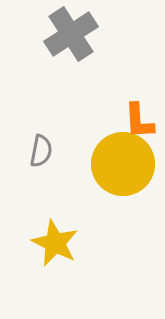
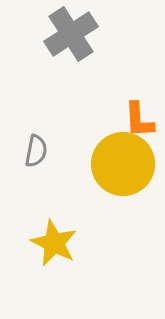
orange L-shape: moved 1 px up
gray semicircle: moved 5 px left
yellow star: moved 1 px left
